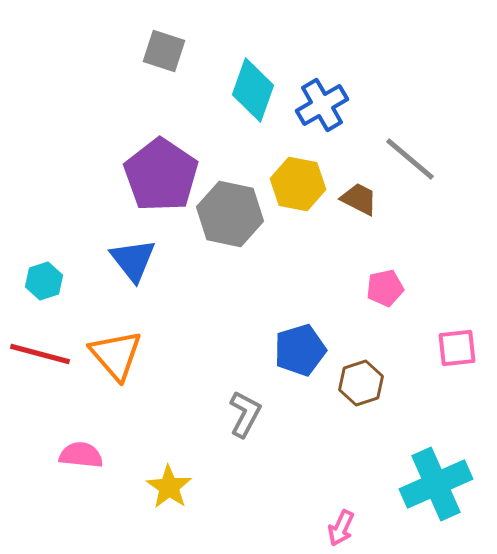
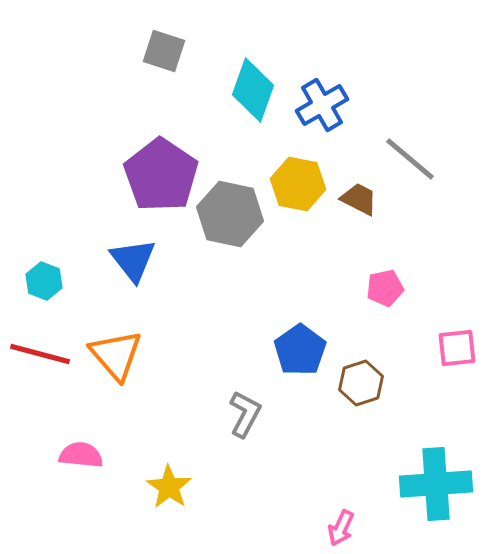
cyan hexagon: rotated 21 degrees counterclockwise
blue pentagon: rotated 18 degrees counterclockwise
cyan cross: rotated 20 degrees clockwise
